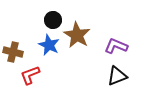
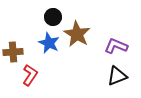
black circle: moved 3 px up
brown star: moved 1 px up
blue star: moved 2 px up
brown cross: rotated 18 degrees counterclockwise
red L-shape: rotated 145 degrees clockwise
